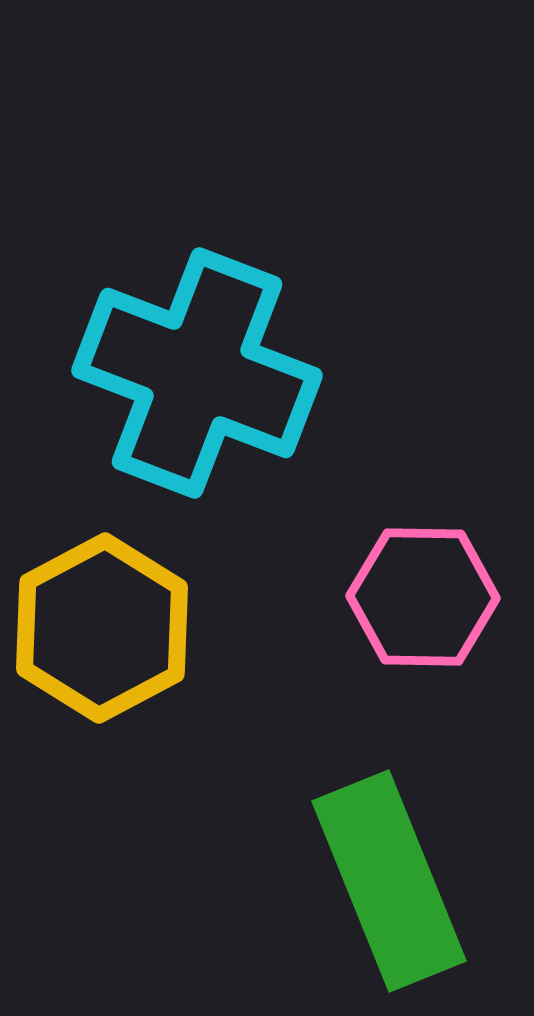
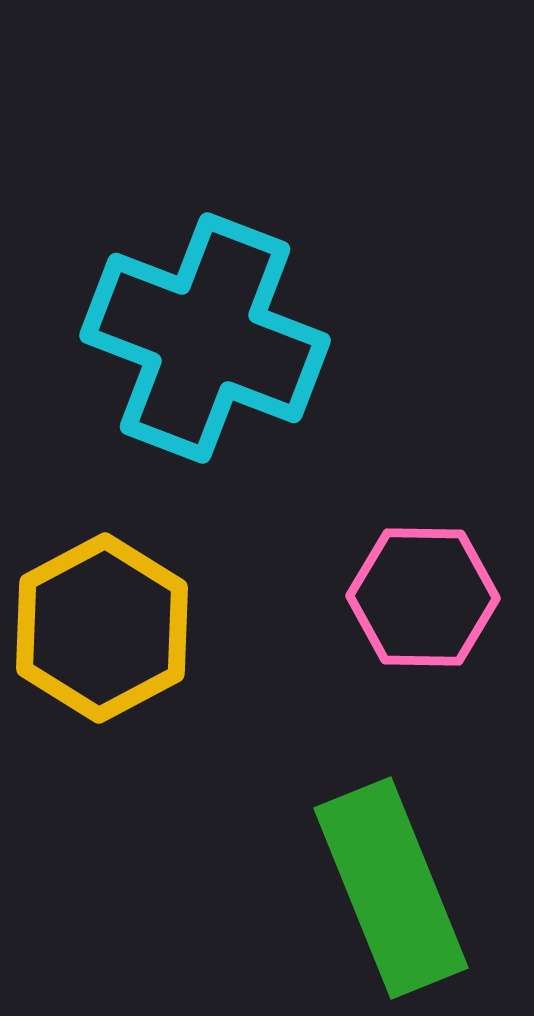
cyan cross: moved 8 px right, 35 px up
green rectangle: moved 2 px right, 7 px down
